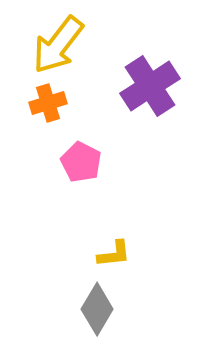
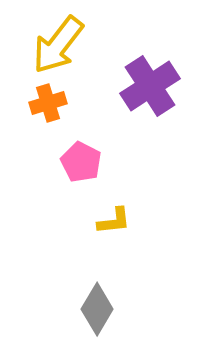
yellow L-shape: moved 33 px up
